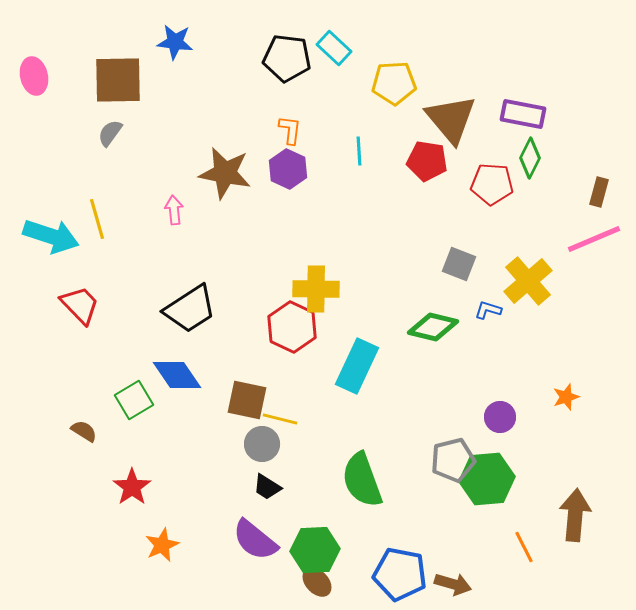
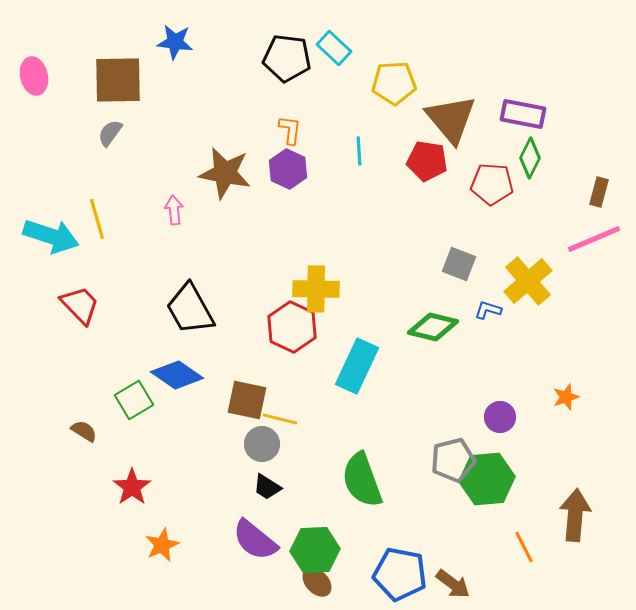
black trapezoid at (190, 309): rotated 94 degrees clockwise
blue diamond at (177, 375): rotated 21 degrees counterclockwise
brown arrow at (453, 584): rotated 21 degrees clockwise
